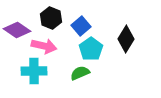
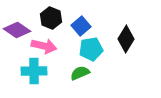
cyan pentagon: rotated 25 degrees clockwise
